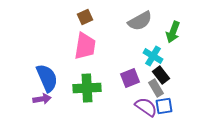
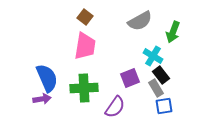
brown square: rotated 28 degrees counterclockwise
green cross: moved 3 px left
purple semicircle: moved 31 px left; rotated 90 degrees clockwise
